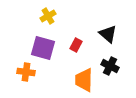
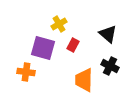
yellow cross: moved 11 px right, 8 px down
red rectangle: moved 3 px left
